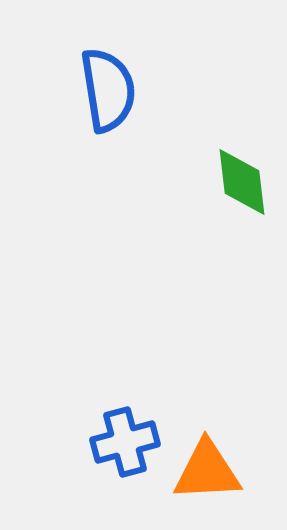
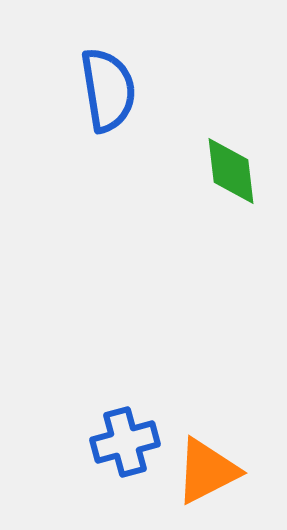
green diamond: moved 11 px left, 11 px up
orange triangle: rotated 24 degrees counterclockwise
